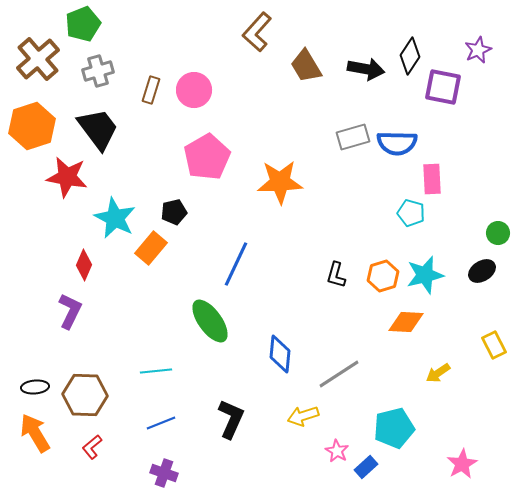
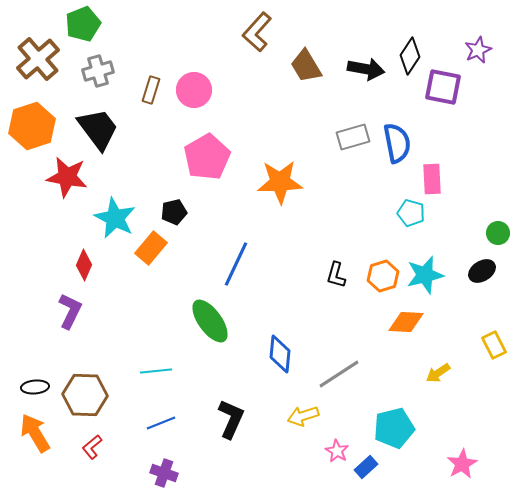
blue semicircle at (397, 143): rotated 102 degrees counterclockwise
